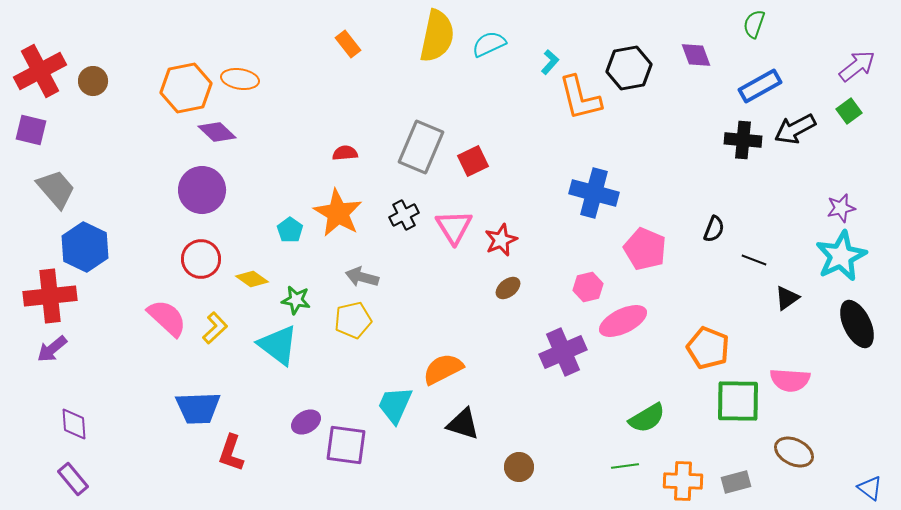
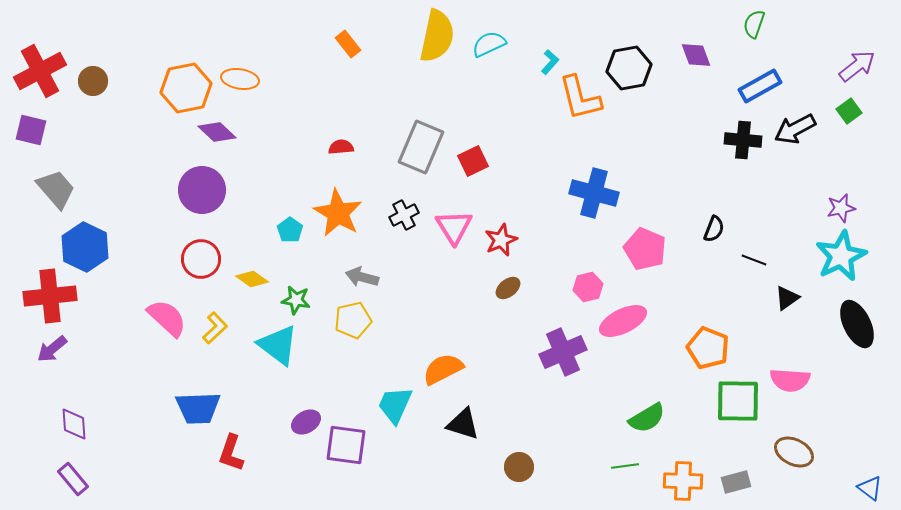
red semicircle at (345, 153): moved 4 px left, 6 px up
